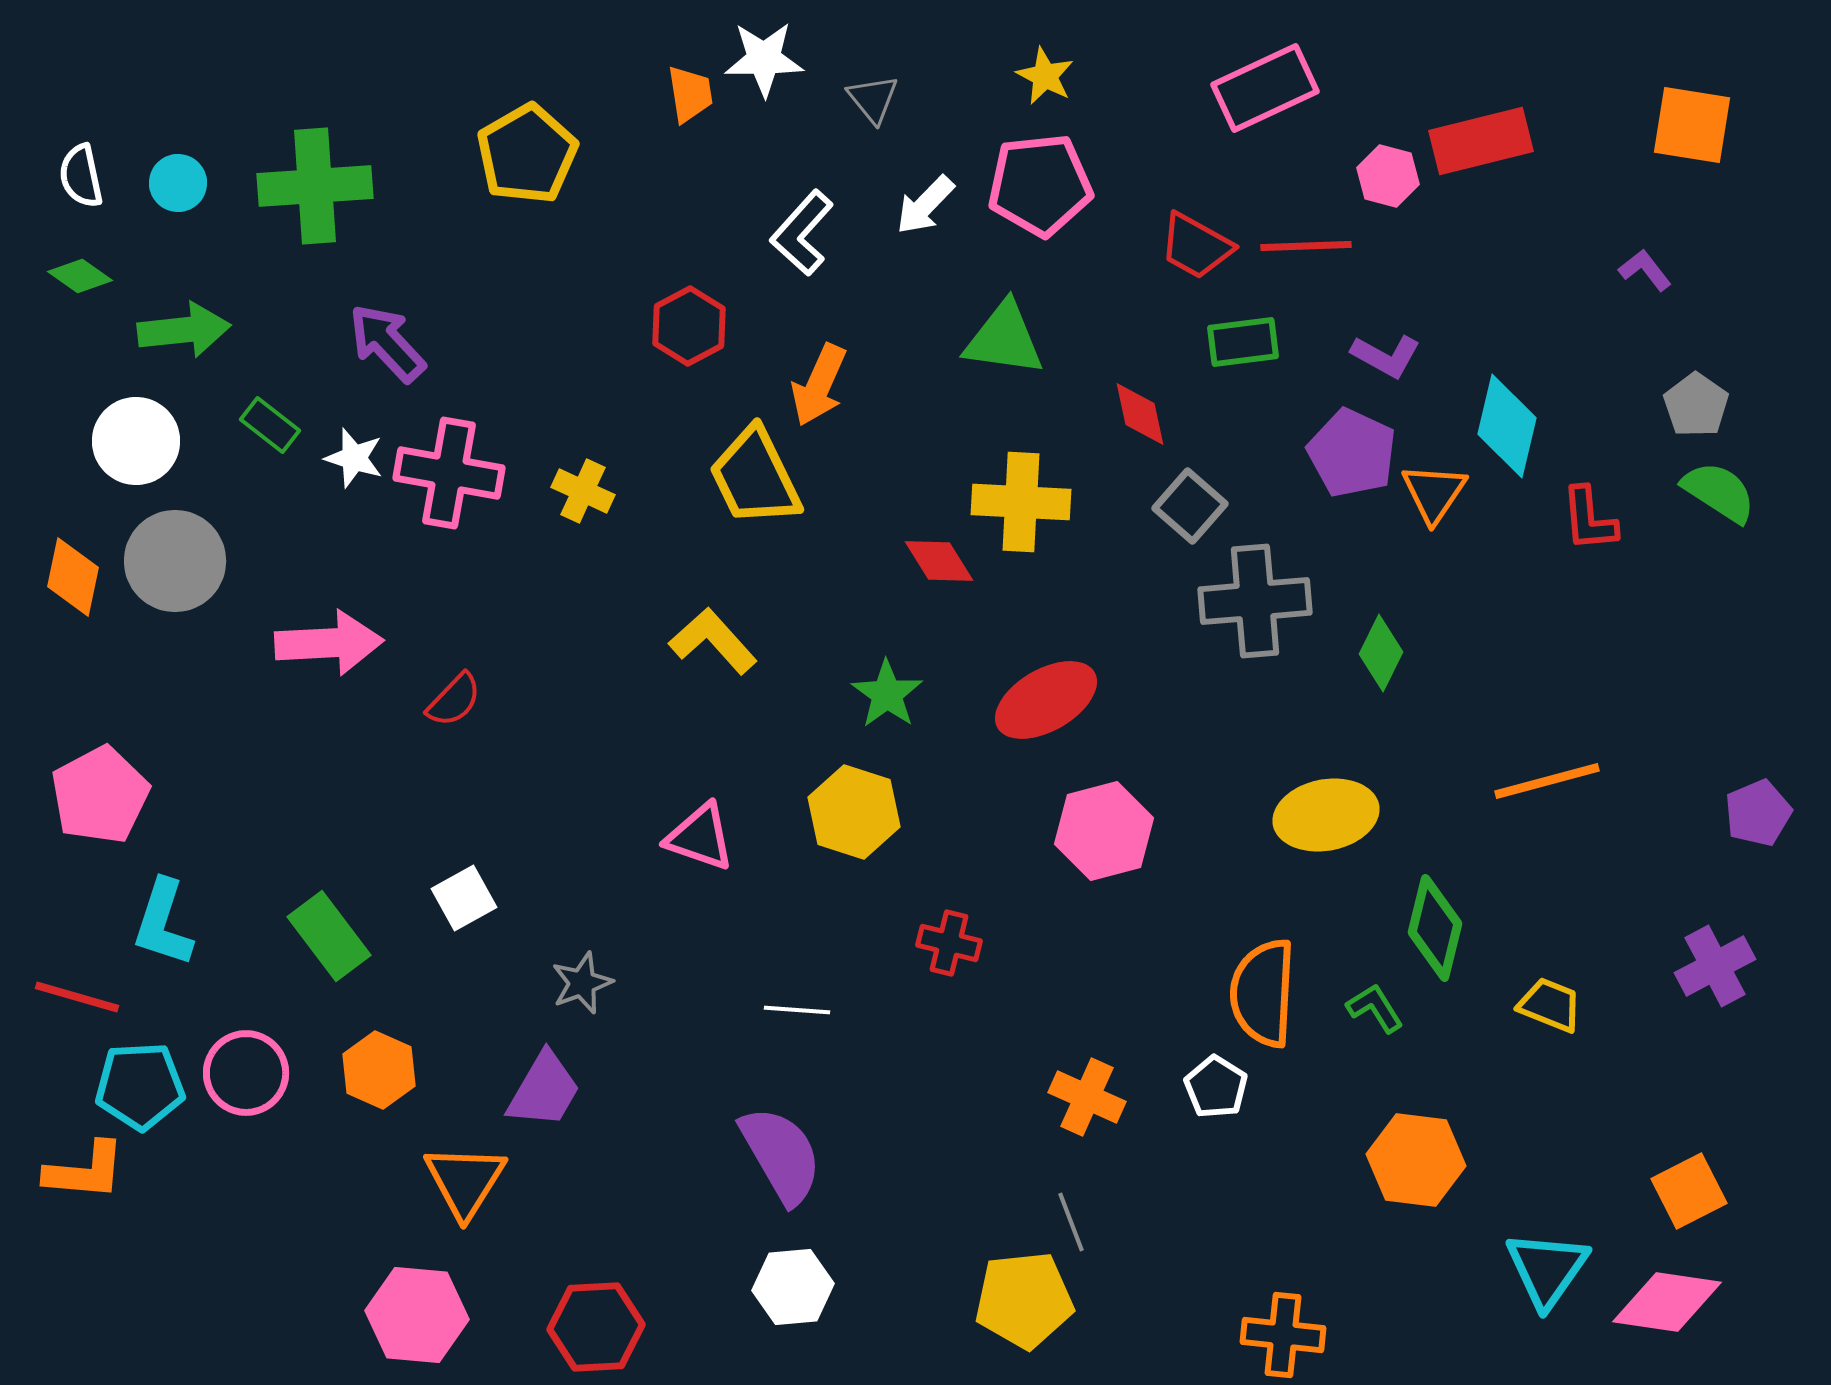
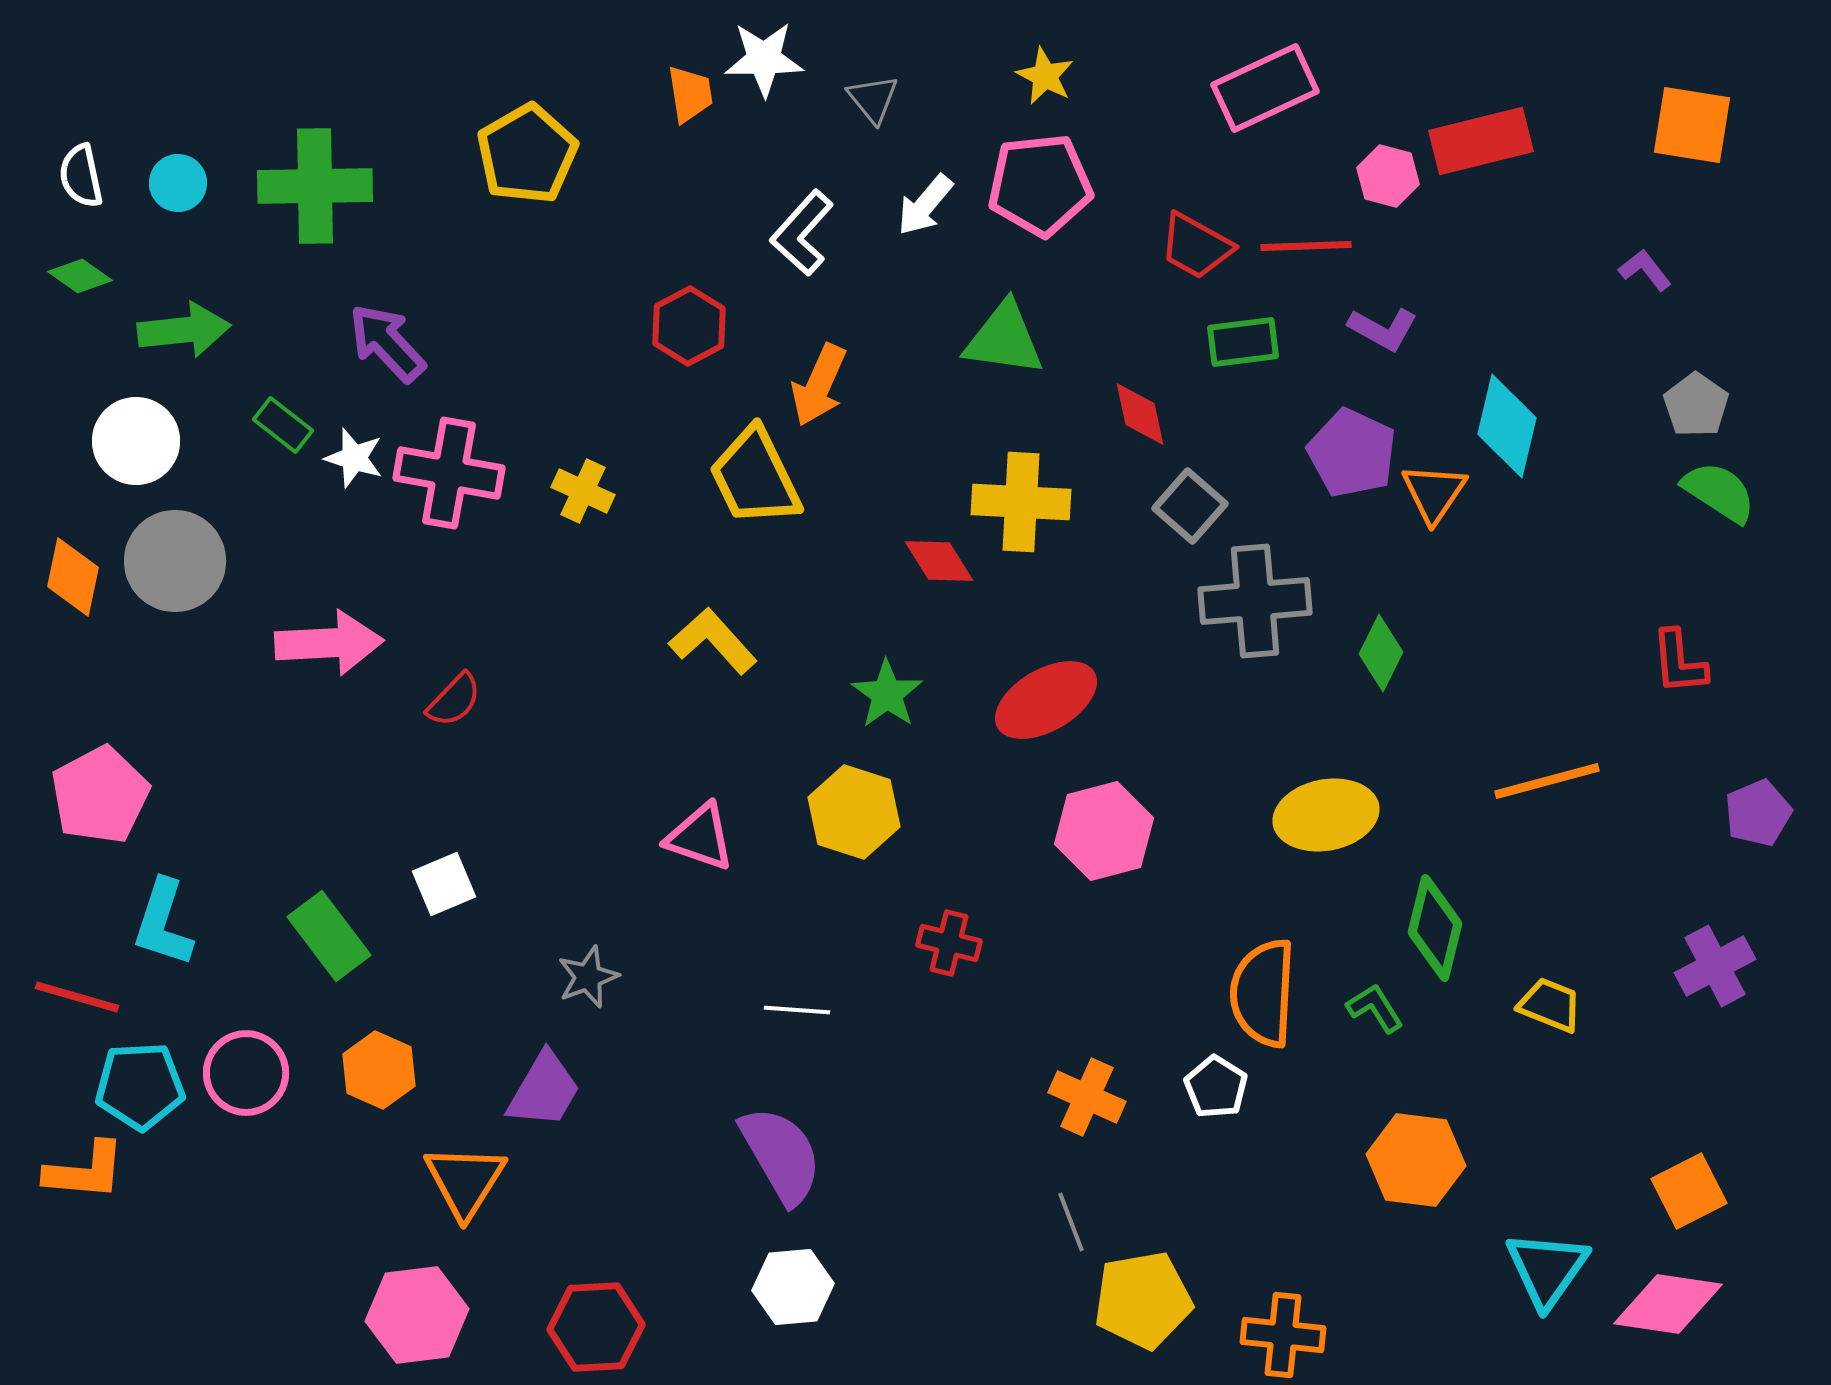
green cross at (315, 186): rotated 3 degrees clockwise
white arrow at (925, 205): rotated 4 degrees counterclockwise
purple L-shape at (1386, 356): moved 3 px left, 27 px up
green rectangle at (270, 425): moved 13 px right
red L-shape at (1589, 519): moved 90 px right, 143 px down
white square at (464, 898): moved 20 px left, 14 px up; rotated 6 degrees clockwise
gray star at (582, 983): moved 6 px right, 6 px up
yellow pentagon at (1024, 1300): moved 119 px right; rotated 4 degrees counterclockwise
pink diamond at (1667, 1302): moved 1 px right, 2 px down
pink hexagon at (417, 1315): rotated 12 degrees counterclockwise
